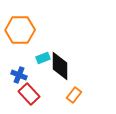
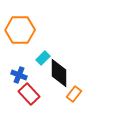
cyan rectangle: rotated 24 degrees counterclockwise
black diamond: moved 1 px left, 7 px down
orange rectangle: moved 1 px up
